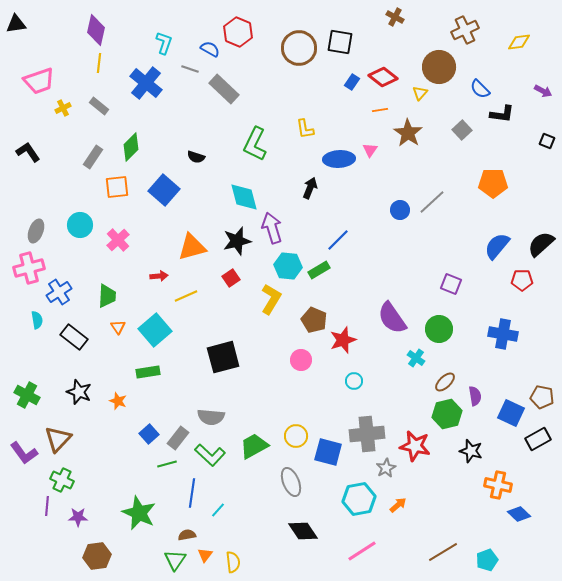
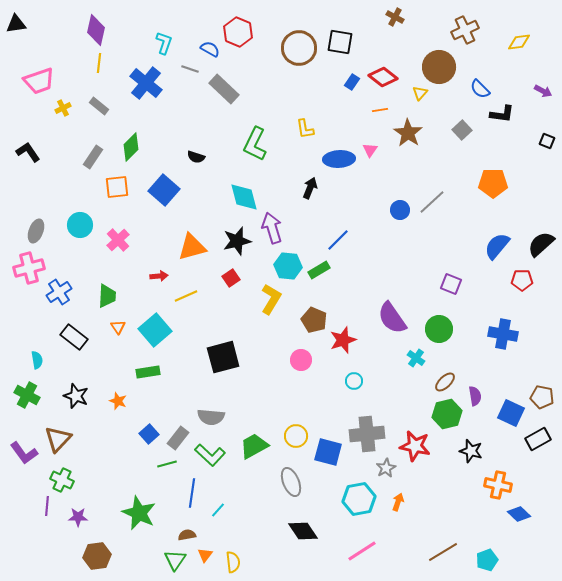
cyan semicircle at (37, 320): moved 40 px down
black star at (79, 392): moved 3 px left, 4 px down
orange arrow at (398, 505): moved 3 px up; rotated 30 degrees counterclockwise
